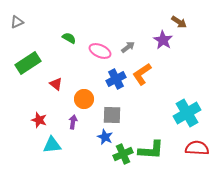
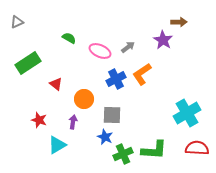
brown arrow: rotated 35 degrees counterclockwise
cyan triangle: moved 5 px right; rotated 24 degrees counterclockwise
green L-shape: moved 3 px right
